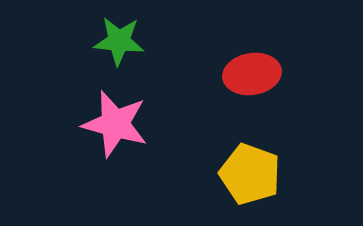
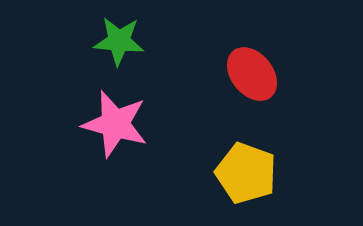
red ellipse: rotated 60 degrees clockwise
yellow pentagon: moved 4 px left, 1 px up
